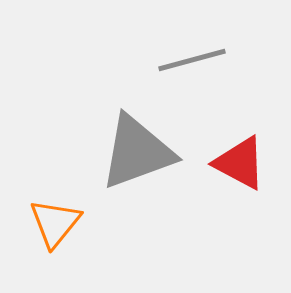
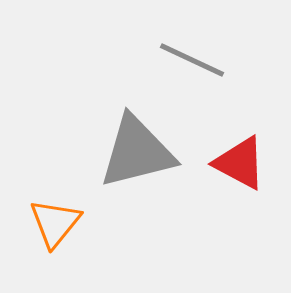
gray line: rotated 40 degrees clockwise
gray triangle: rotated 6 degrees clockwise
